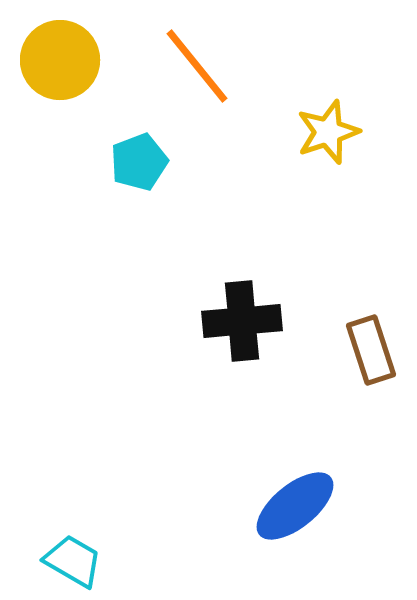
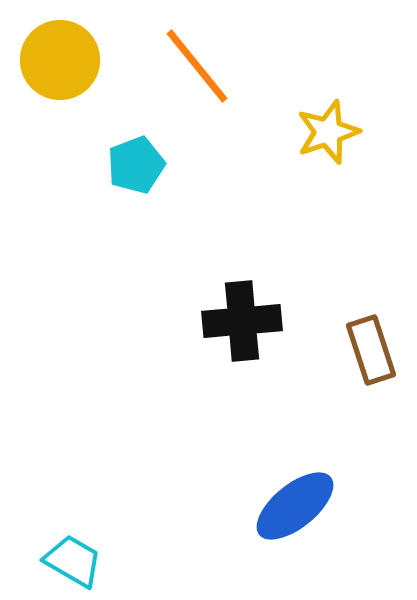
cyan pentagon: moved 3 px left, 3 px down
